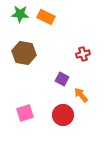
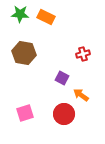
purple square: moved 1 px up
orange arrow: rotated 14 degrees counterclockwise
red circle: moved 1 px right, 1 px up
